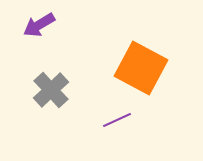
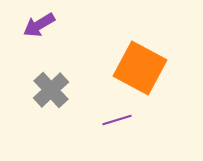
orange square: moved 1 px left
purple line: rotated 8 degrees clockwise
